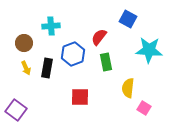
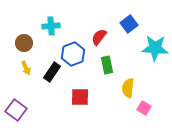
blue square: moved 1 px right, 5 px down; rotated 24 degrees clockwise
cyan star: moved 6 px right, 2 px up
green rectangle: moved 1 px right, 3 px down
black rectangle: moved 5 px right, 4 px down; rotated 24 degrees clockwise
